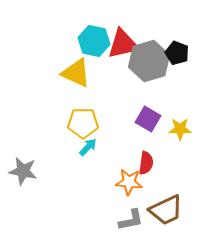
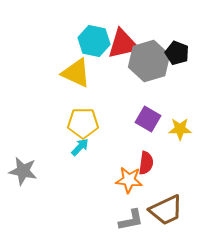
cyan arrow: moved 8 px left
orange star: moved 2 px up
